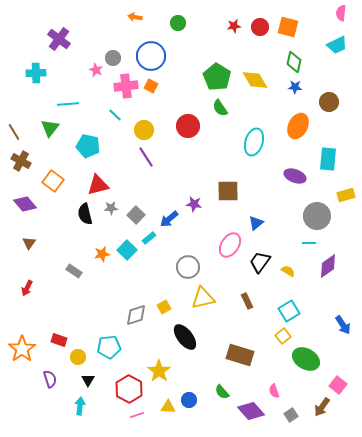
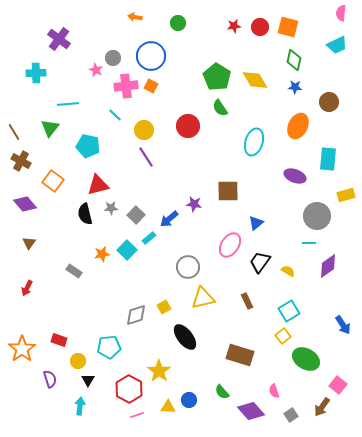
green diamond at (294, 62): moved 2 px up
yellow circle at (78, 357): moved 4 px down
